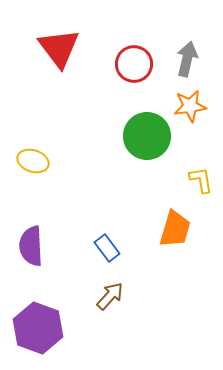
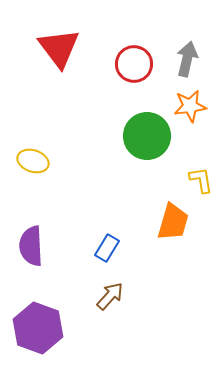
orange trapezoid: moved 2 px left, 7 px up
blue rectangle: rotated 68 degrees clockwise
